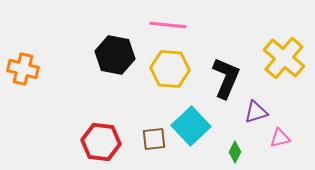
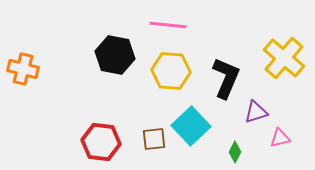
yellow hexagon: moved 1 px right, 2 px down
